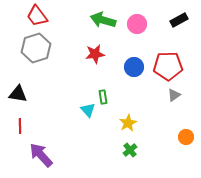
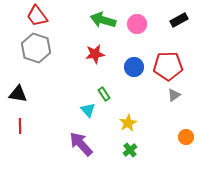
gray hexagon: rotated 24 degrees counterclockwise
green rectangle: moved 1 px right, 3 px up; rotated 24 degrees counterclockwise
purple arrow: moved 40 px right, 11 px up
